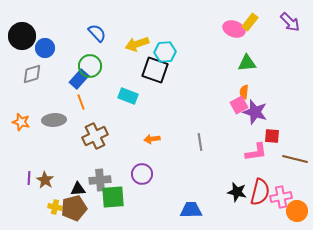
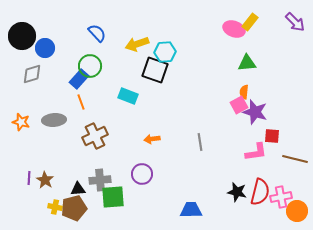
purple arrow: moved 5 px right
